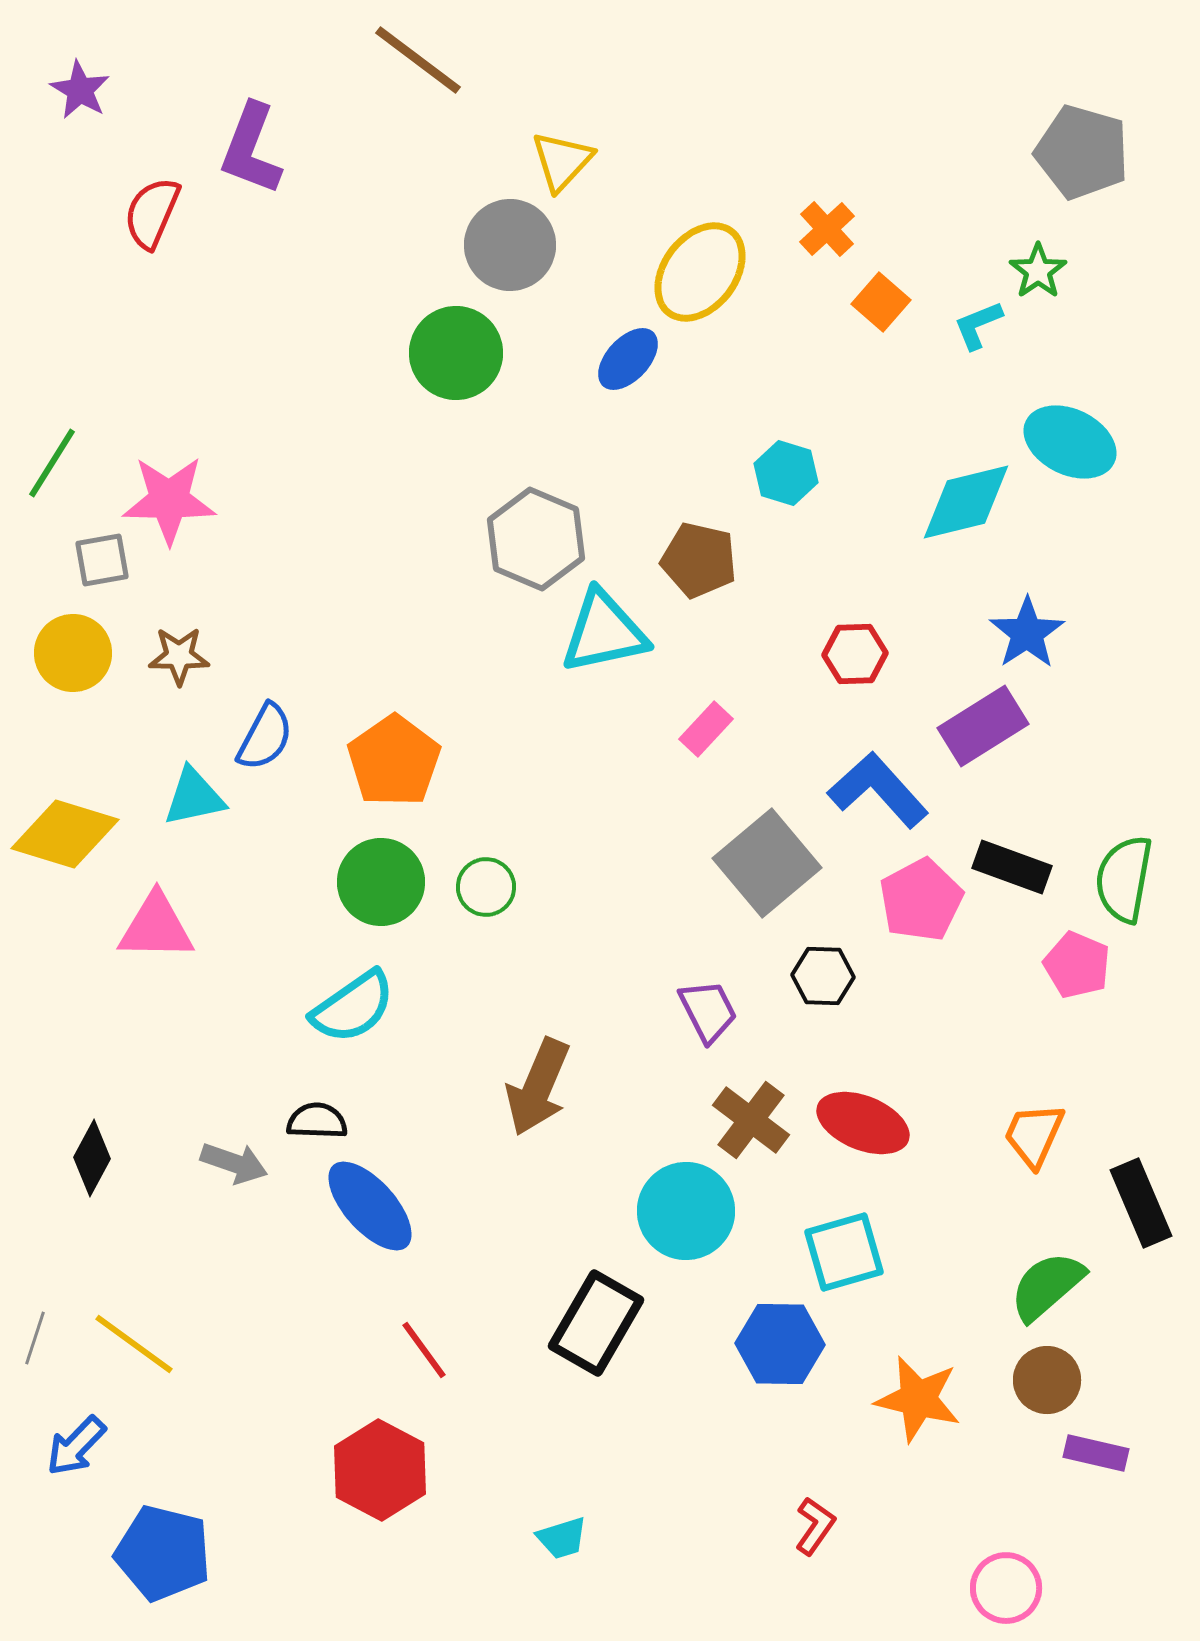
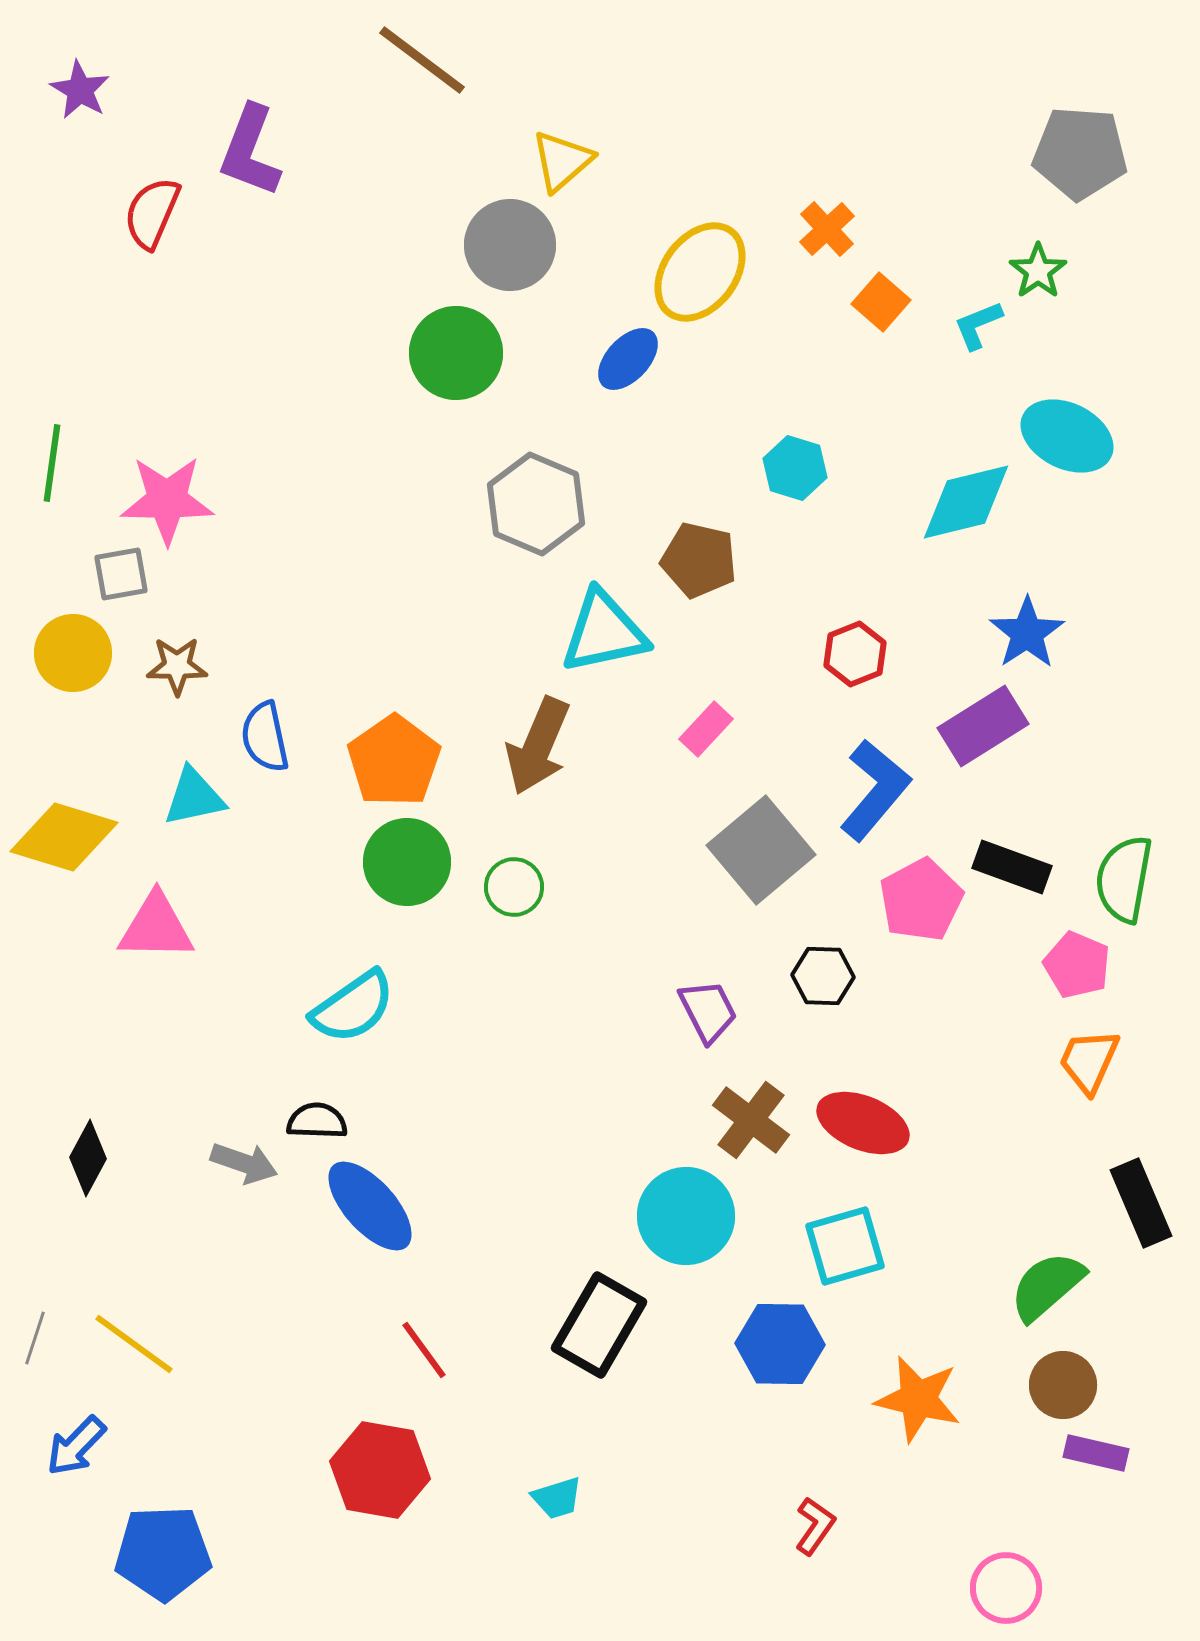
brown line at (418, 60): moved 4 px right
purple L-shape at (251, 149): moved 1 px left, 2 px down
gray pentagon at (1082, 152): moved 2 px left, 1 px down; rotated 12 degrees counterclockwise
yellow triangle at (562, 161): rotated 6 degrees clockwise
cyan ellipse at (1070, 442): moved 3 px left, 6 px up
green line at (52, 463): rotated 24 degrees counterclockwise
cyan hexagon at (786, 473): moved 9 px right, 5 px up
pink star at (169, 500): moved 2 px left
gray hexagon at (536, 539): moved 35 px up
gray square at (102, 560): moved 19 px right, 14 px down
red hexagon at (855, 654): rotated 20 degrees counterclockwise
brown star at (179, 656): moved 2 px left, 10 px down
blue semicircle at (265, 737): rotated 140 degrees clockwise
blue L-shape at (878, 790): moved 3 px left; rotated 82 degrees clockwise
yellow diamond at (65, 834): moved 1 px left, 3 px down
gray square at (767, 863): moved 6 px left, 13 px up
green circle at (381, 882): moved 26 px right, 20 px up
green circle at (486, 887): moved 28 px right
brown arrow at (538, 1087): moved 341 px up
orange trapezoid at (1034, 1135): moved 55 px right, 74 px up
black diamond at (92, 1158): moved 4 px left
gray arrow at (234, 1163): moved 10 px right
cyan circle at (686, 1211): moved 5 px down
cyan square at (844, 1252): moved 1 px right, 6 px up
black rectangle at (596, 1323): moved 3 px right, 2 px down
brown circle at (1047, 1380): moved 16 px right, 5 px down
red hexagon at (380, 1470): rotated 18 degrees counterclockwise
cyan trapezoid at (562, 1538): moved 5 px left, 40 px up
blue pentagon at (163, 1553): rotated 16 degrees counterclockwise
